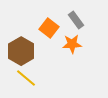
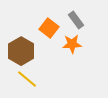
yellow line: moved 1 px right, 1 px down
